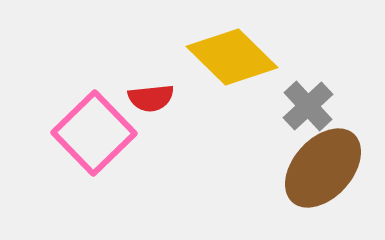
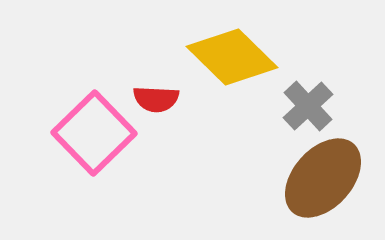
red semicircle: moved 5 px right, 1 px down; rotated 9 degrees clockwise
brown ellipse: moved 10 px down
